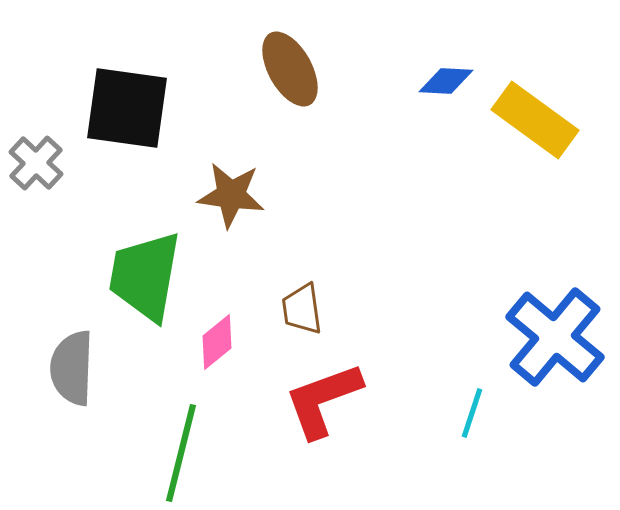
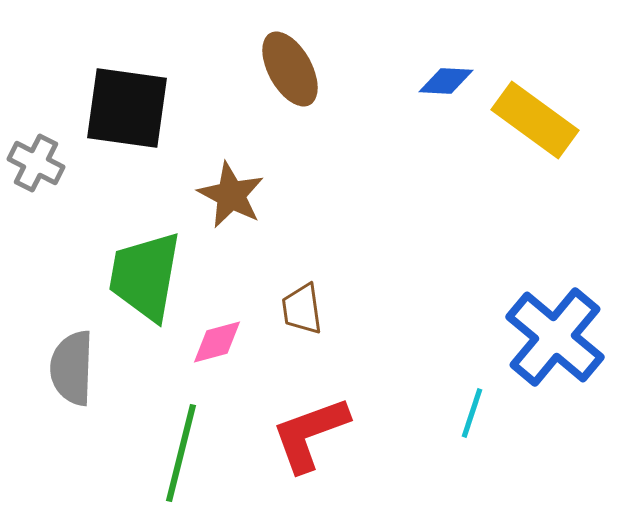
gray cross: rotated 16 degrees counterclockwise
brown star: rotated 20 degrees clockwise
pink diamond: rotated 24 degrees clockwise
red L-shape: moved 13 px left, 34 px down
